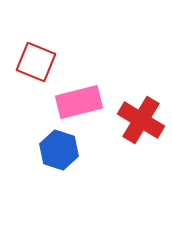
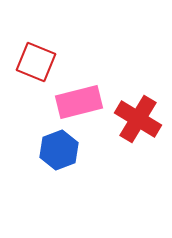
red cross: moved 3 px left, 1 px up
blue hexagon: rotated 21 degrees clockwise
